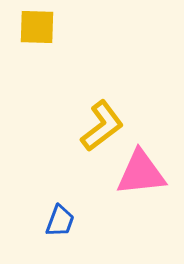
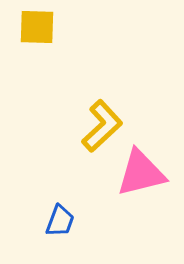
yellow L-shape: rotated 6 degrees counterclockwise
pink triangle: rotated 8 degrees counterclockwise
